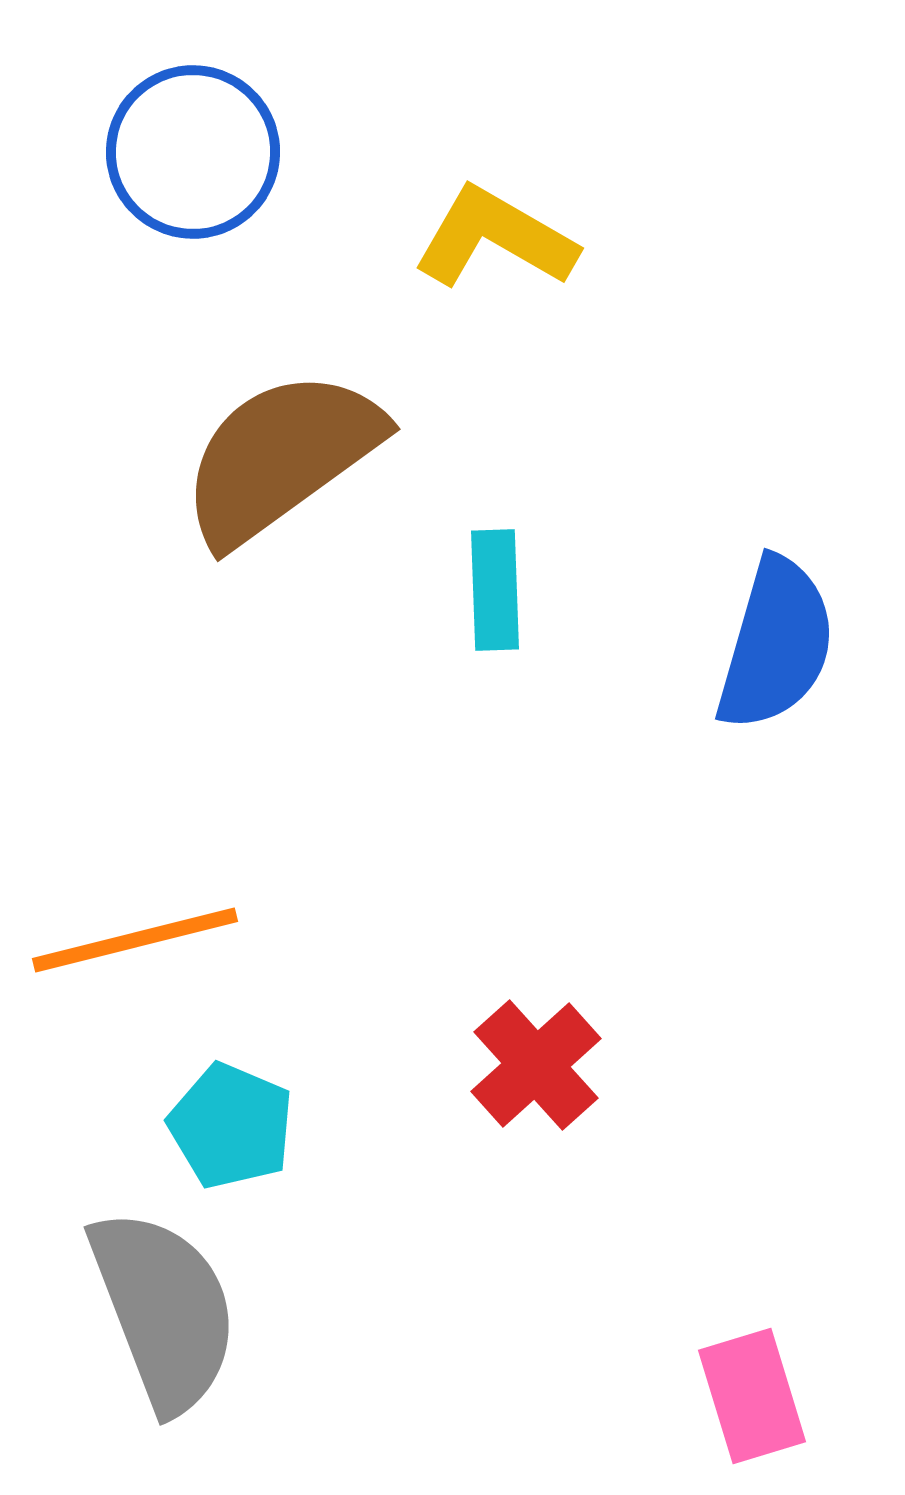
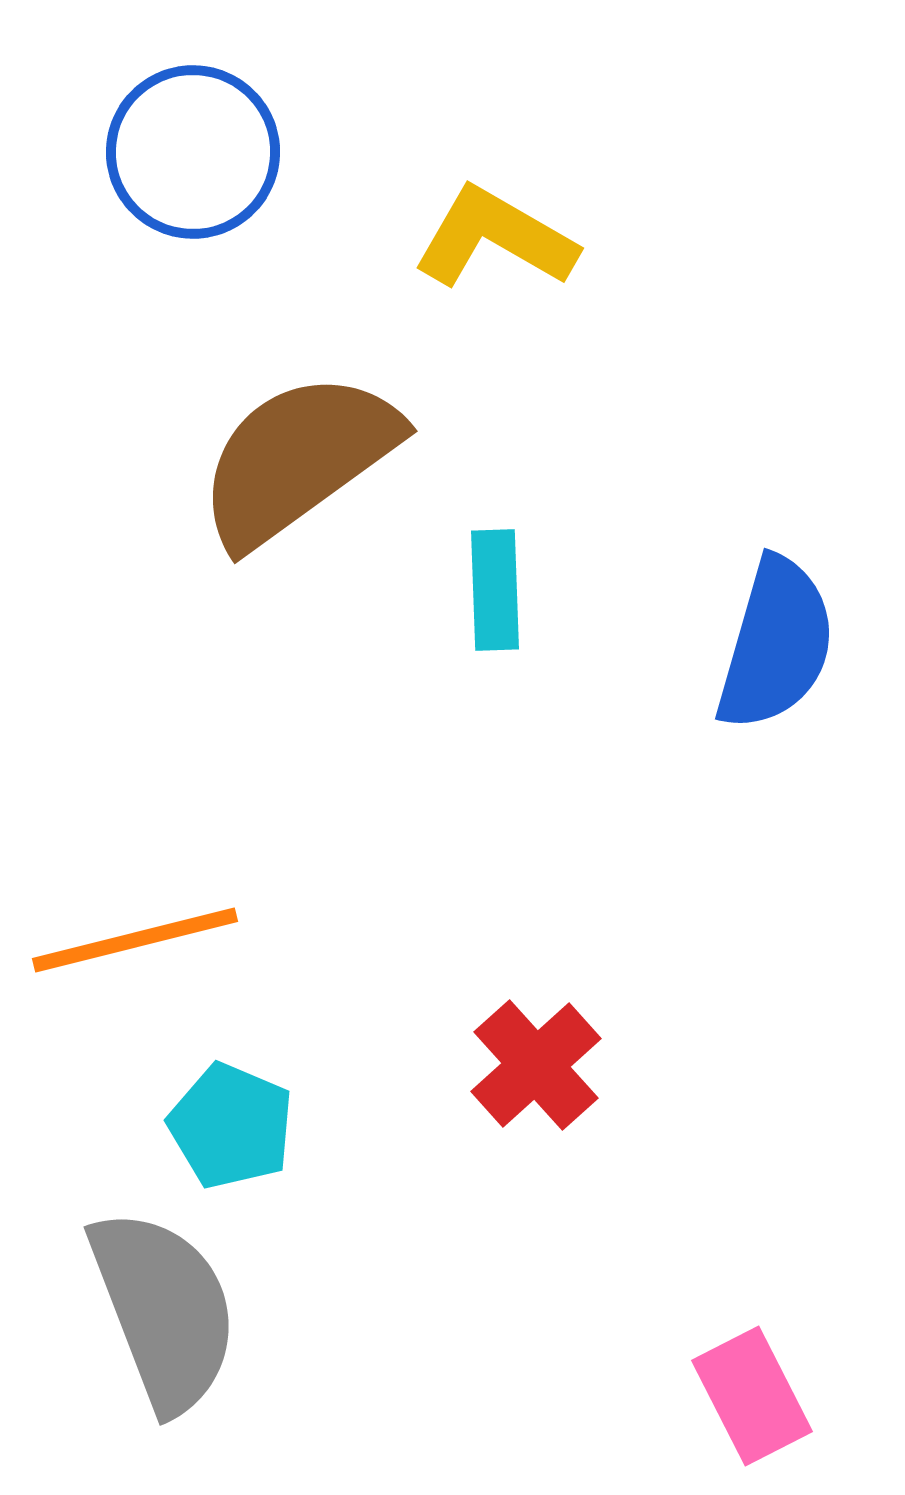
brown semicircle: moved 17 px right, 2 px down
pink rectangle: rotated 10 degrees counterclockwise
